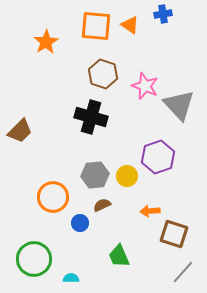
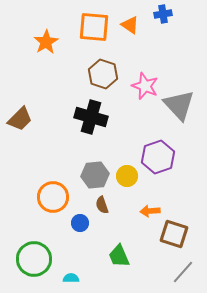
orange square: moved 2 px left, 1 px down
brown trapezoid: moved 12 px up
brown semicircle: rotated 84 degrees counterclockwise
